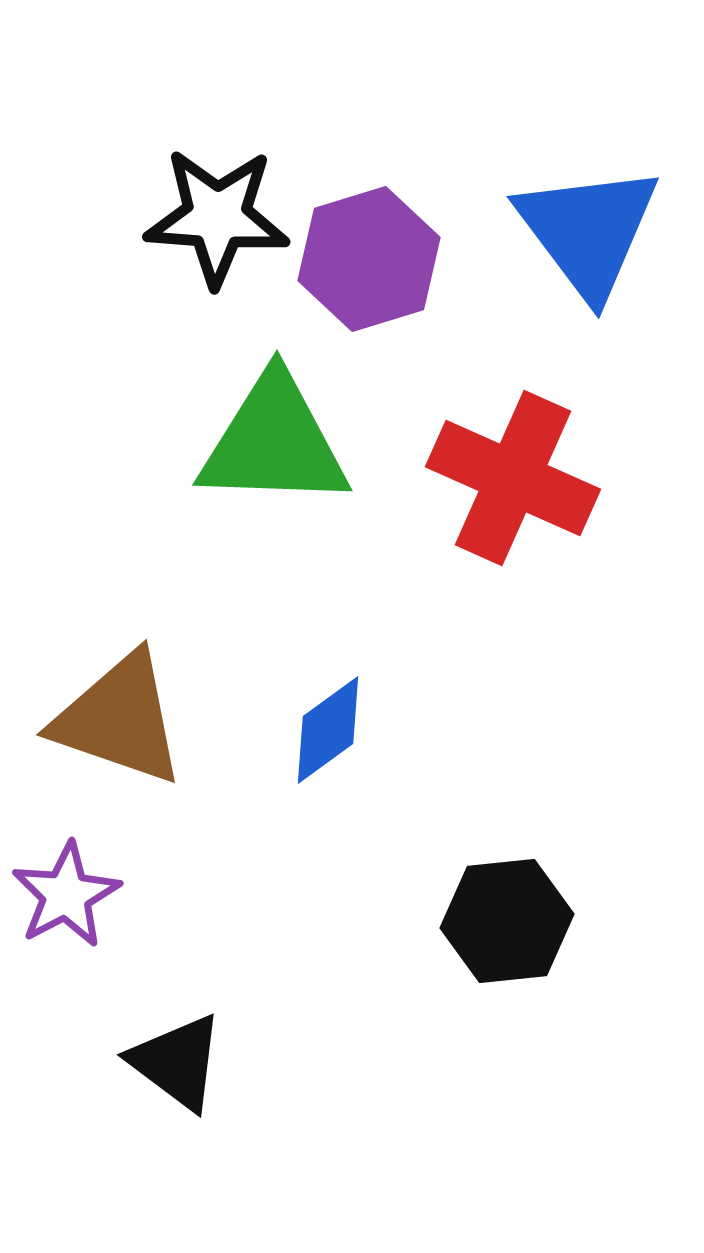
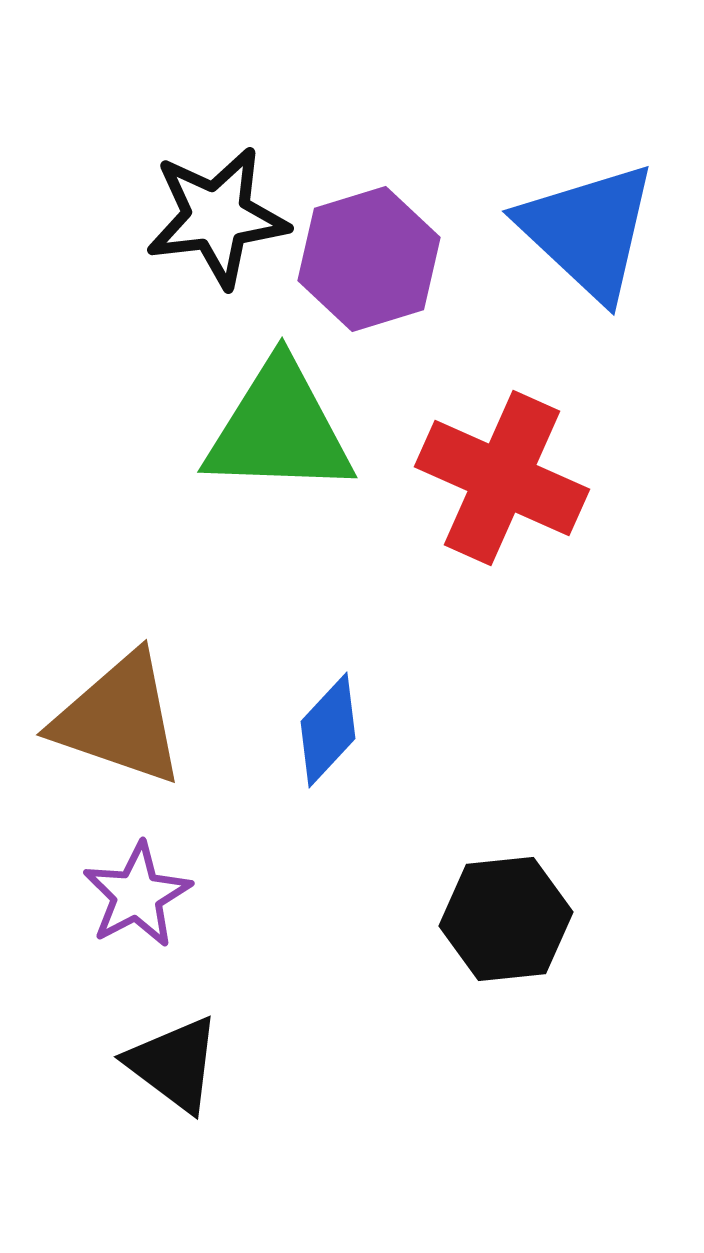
black star: rotated 11 degrees counterclockwise
blue triangle: rotated 10 degrees counterclockwise
green triangle: moved 5 px right, 13 px up
red cross: moved 11 px left
blue diamond: rotated 11 degrees counterclockwise
purple star: moved 71 px right
black hexagon: moved 1 px left, 2 px up
black triangle: moved 3 px left, 2 px down
